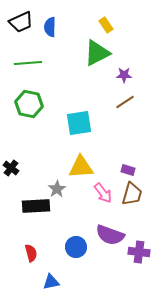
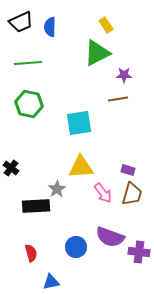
brown line: moved 7 px left, 3 px up; rotated 24 degrees clockwise
purple semicircle: moved 2 px down
